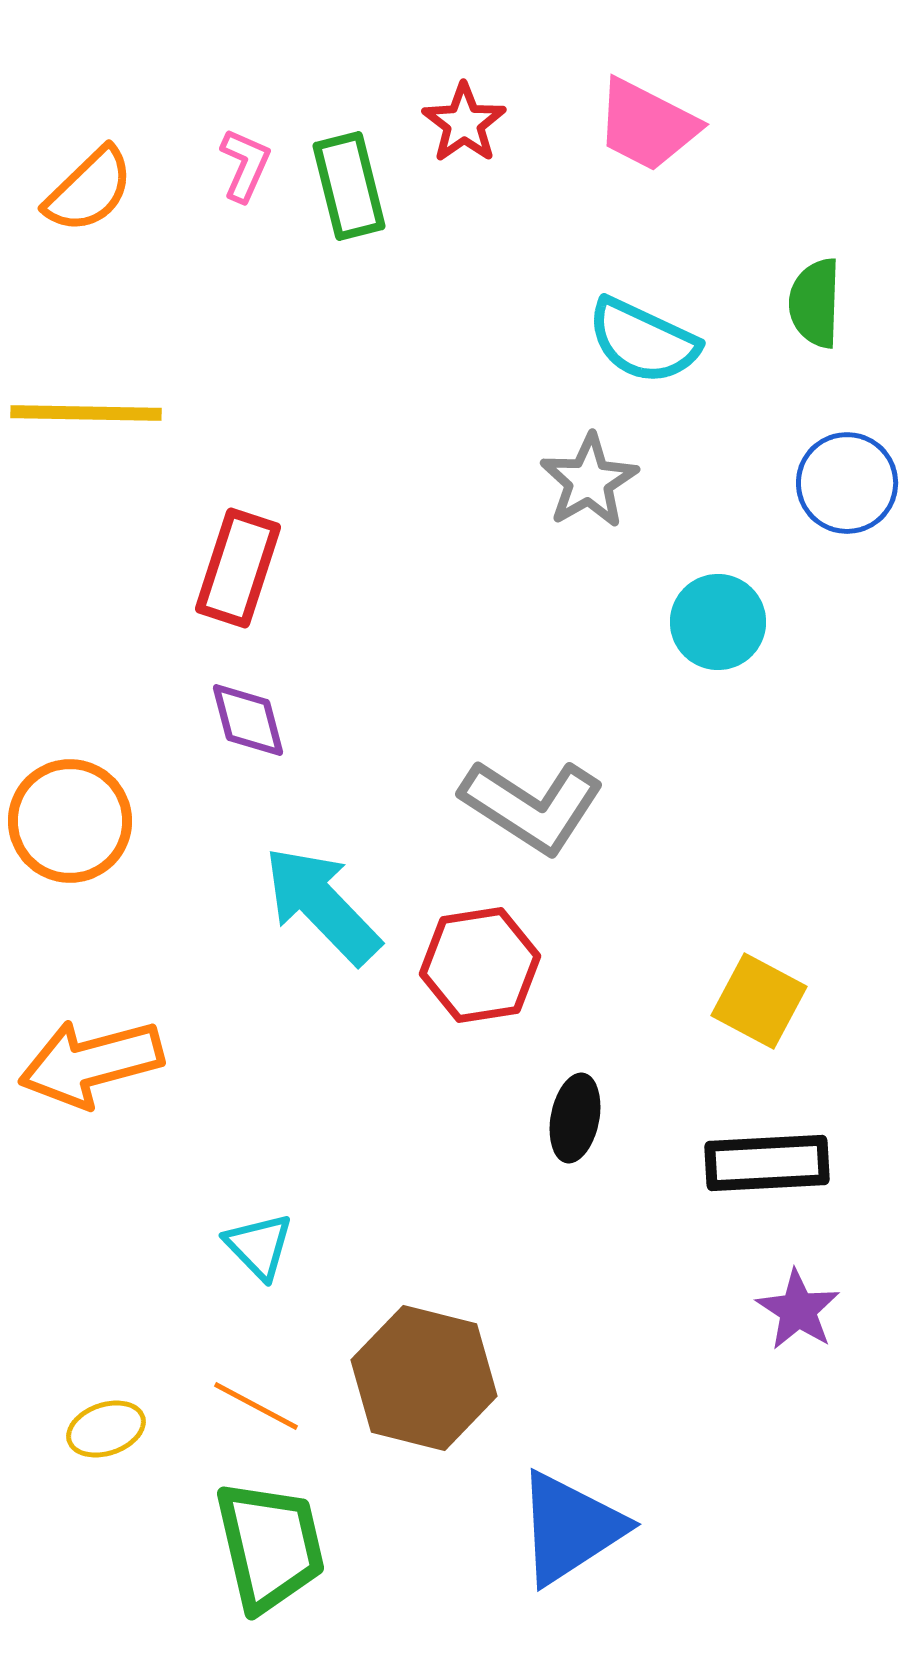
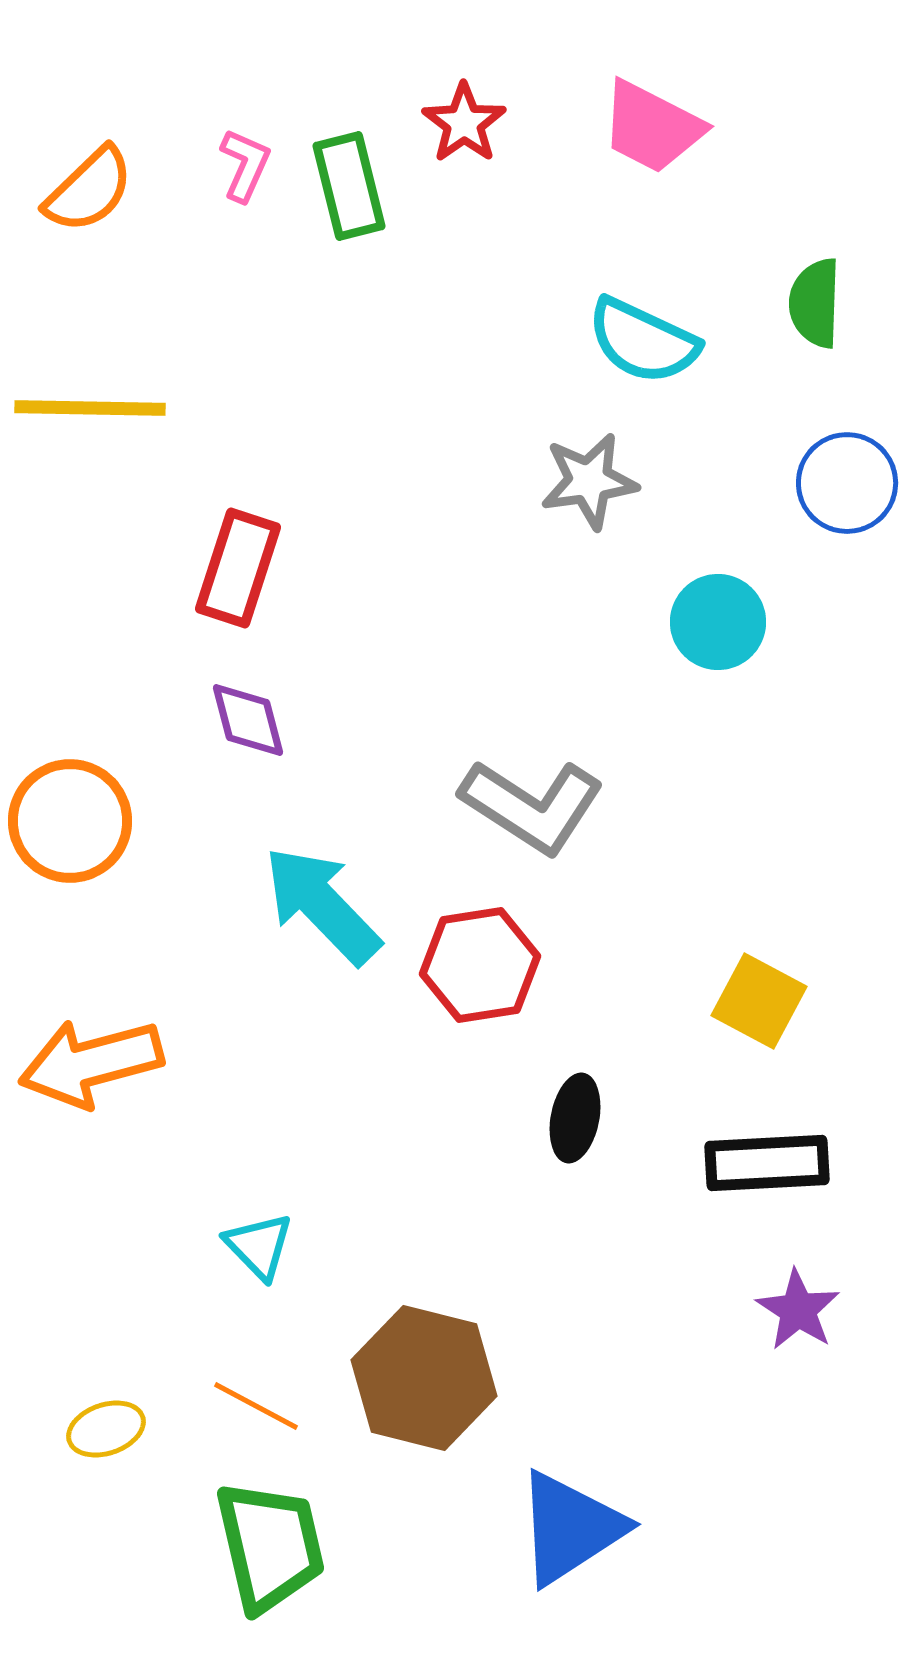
pink trapezoid: moved 5 px right, 2 px down
yellow line: moved 4 px right, 5 px up
gray star: rotated 22 degrees clockwise
